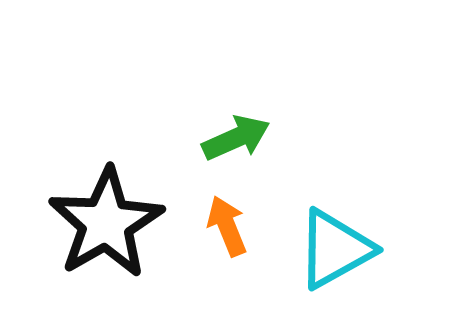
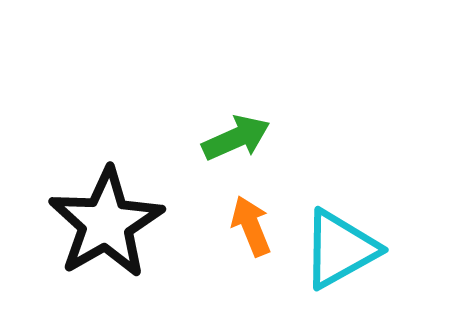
orange arrow: moved 24 px right
cyan triangle: moved 5 px right
